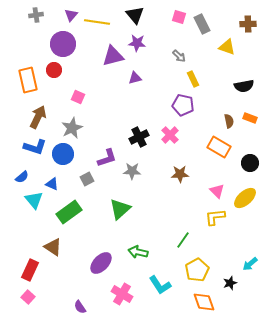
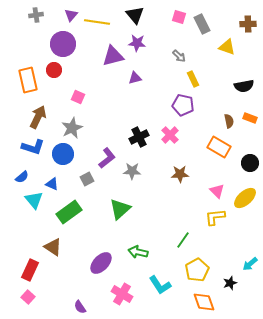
blue L-shape at (35, 147): moved 2 px left
purple L-shape at (107, 158): rotated 20 degrees counterclockwise
